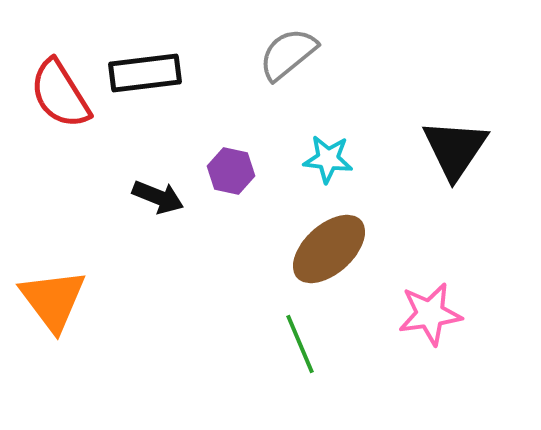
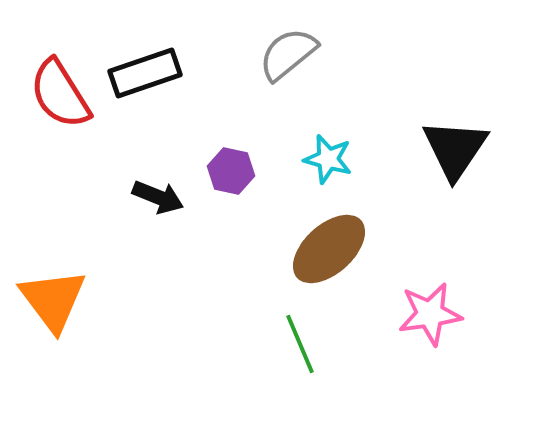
black rectangle: rotated 12 degrees counterclockwise
cyan star: rotated 9 degrees clockwise
